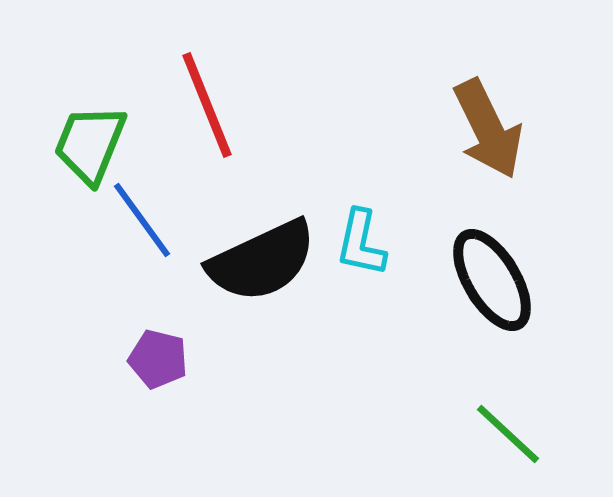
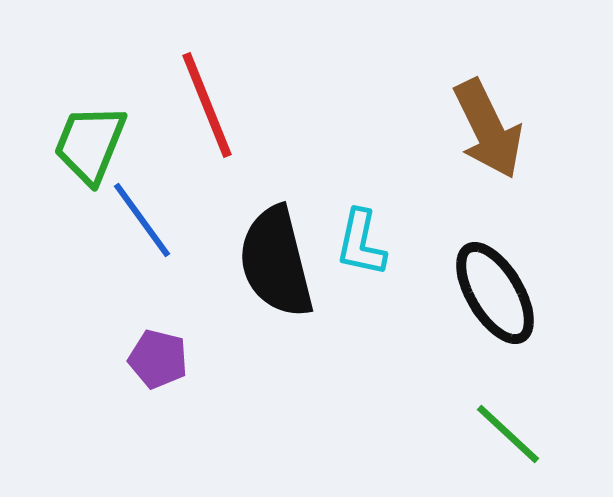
black semicircle: moved 14 px right, 1 px down; rotated 101 degrees clockwise
black ellipse: moved 3 px right, 13 px down
